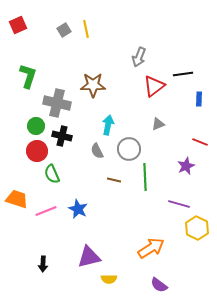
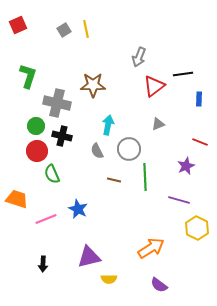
purple line: moved 4 px up
pink line: moved 8 px down
